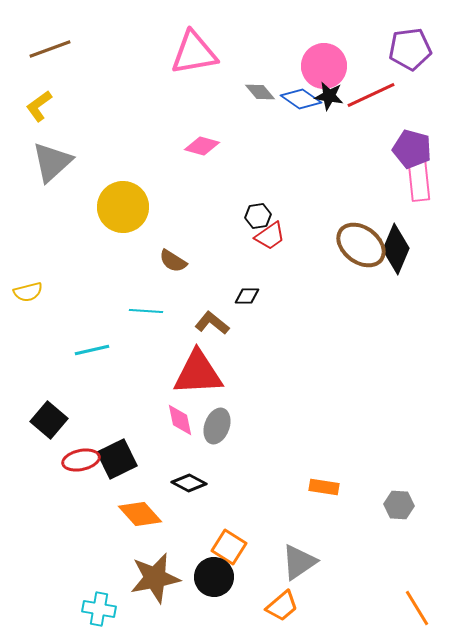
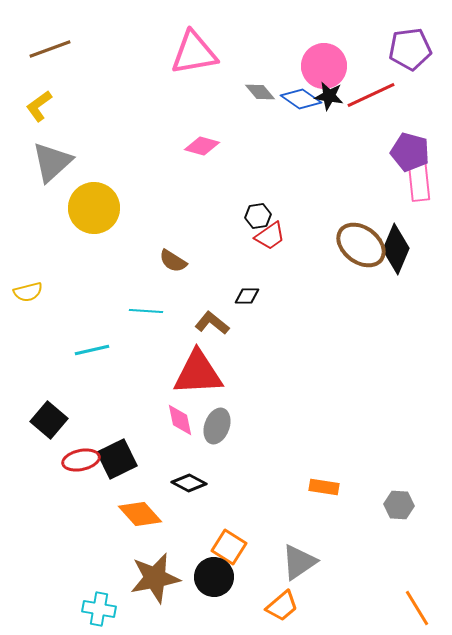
purple pentagon at (412, 149): moved 2 px left, 3 px down
yellow circle at (123, 207): moved 29 px left, 1 px down
